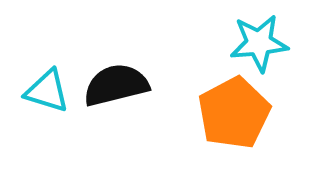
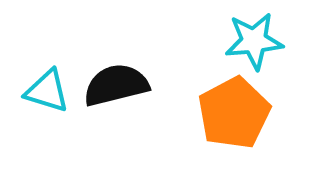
cyan star: moved 5 px left, 2 px up
